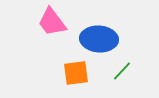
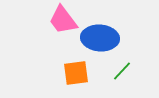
pink trapezoid: moved 11 px right, 2 px up
blue ellipse: moved 1 px right, 1 px up
